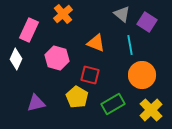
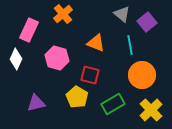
purple square: rotated 18 degrees clockwise
